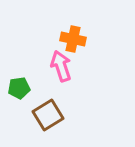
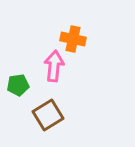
pink arrow: moved 7 px left; rotated 24 degrees clockwise
green pentagon: moved 1 px left, 3 px up
